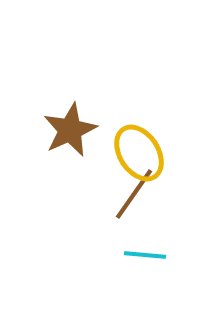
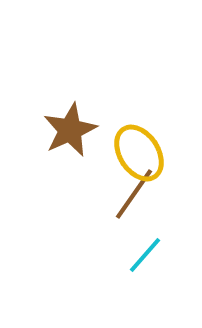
cyan line: rotated 54 degrees counterclockwise
